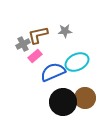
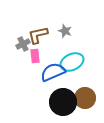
gray star: rotated 24 degrees clockwise
pink rectangle: rotated 56 degrees counterclockwise
cyan ellipse: moved 5 px left
